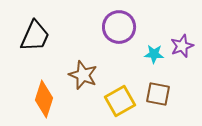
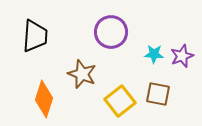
purple circle: moved 8 px left, 5 px down
black trapezoid: rotated 20 degrees counterclockwise
purple star: moved 10 px down
brown star: moved 1 px left, 1 px up
yellow square: rotated 8 degrees counterclockwise
